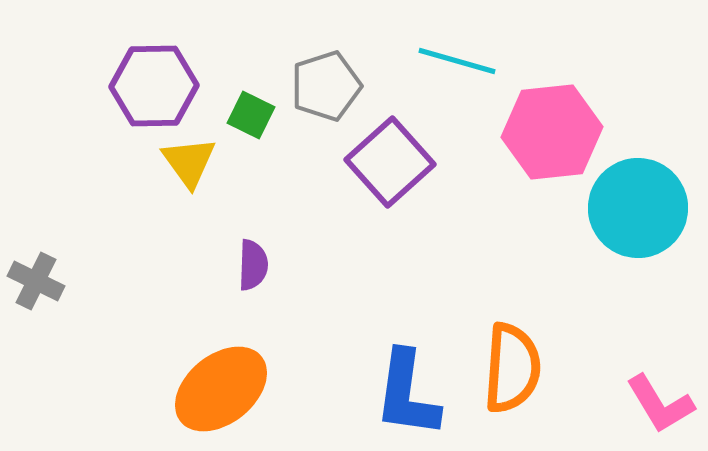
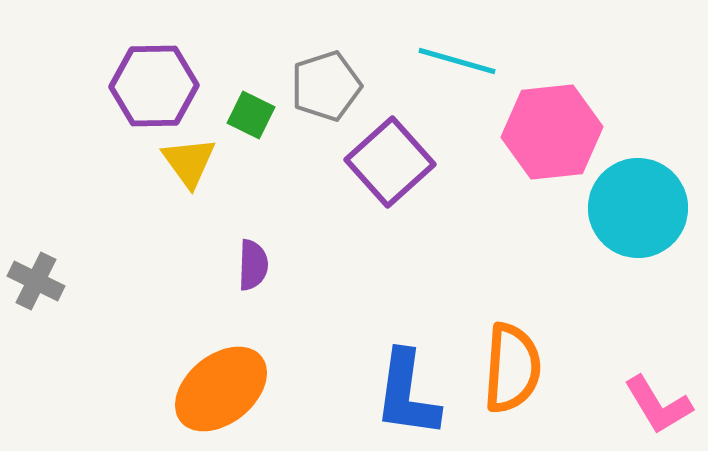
pink L-shape: moved 2 px left, 1 px down
